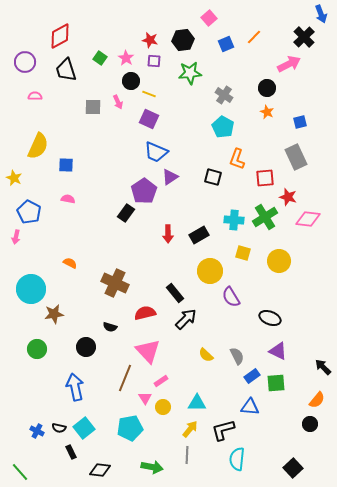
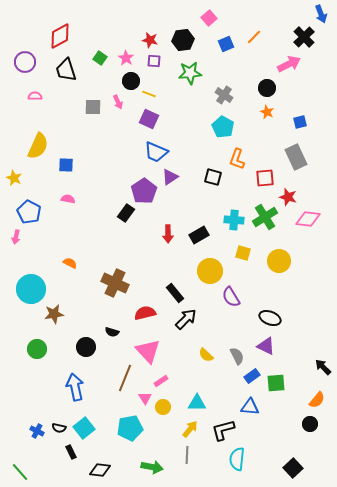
black semicircle at (110, 327): moved 2 px right, 5 px down
purple triangle at (278, 351): moved 12 px left, 5 px up
